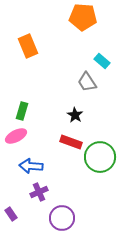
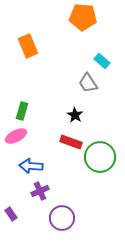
gray trapezoid: moved 1 px right, 1 px down
purple cross: moved 1 px right, 1 px up
